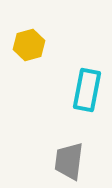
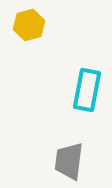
yellow hexagon: moved 20 px up
